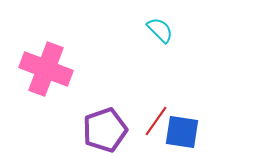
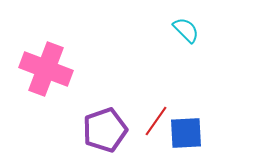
cyan semicircle: moved 26 px right
blue square: moved 4 px right, 1 px down; rotated 12 degrees counterclockwise
